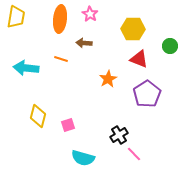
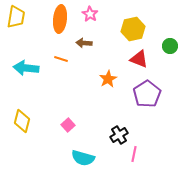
yellow hexagon: rotated 15 degrees counterclockwise
yellow diamond: moved 16 px left, 5 px down
pink square: rotated 24 degrees counterclockwise
pink line: rotated 56 degrees clockwise
